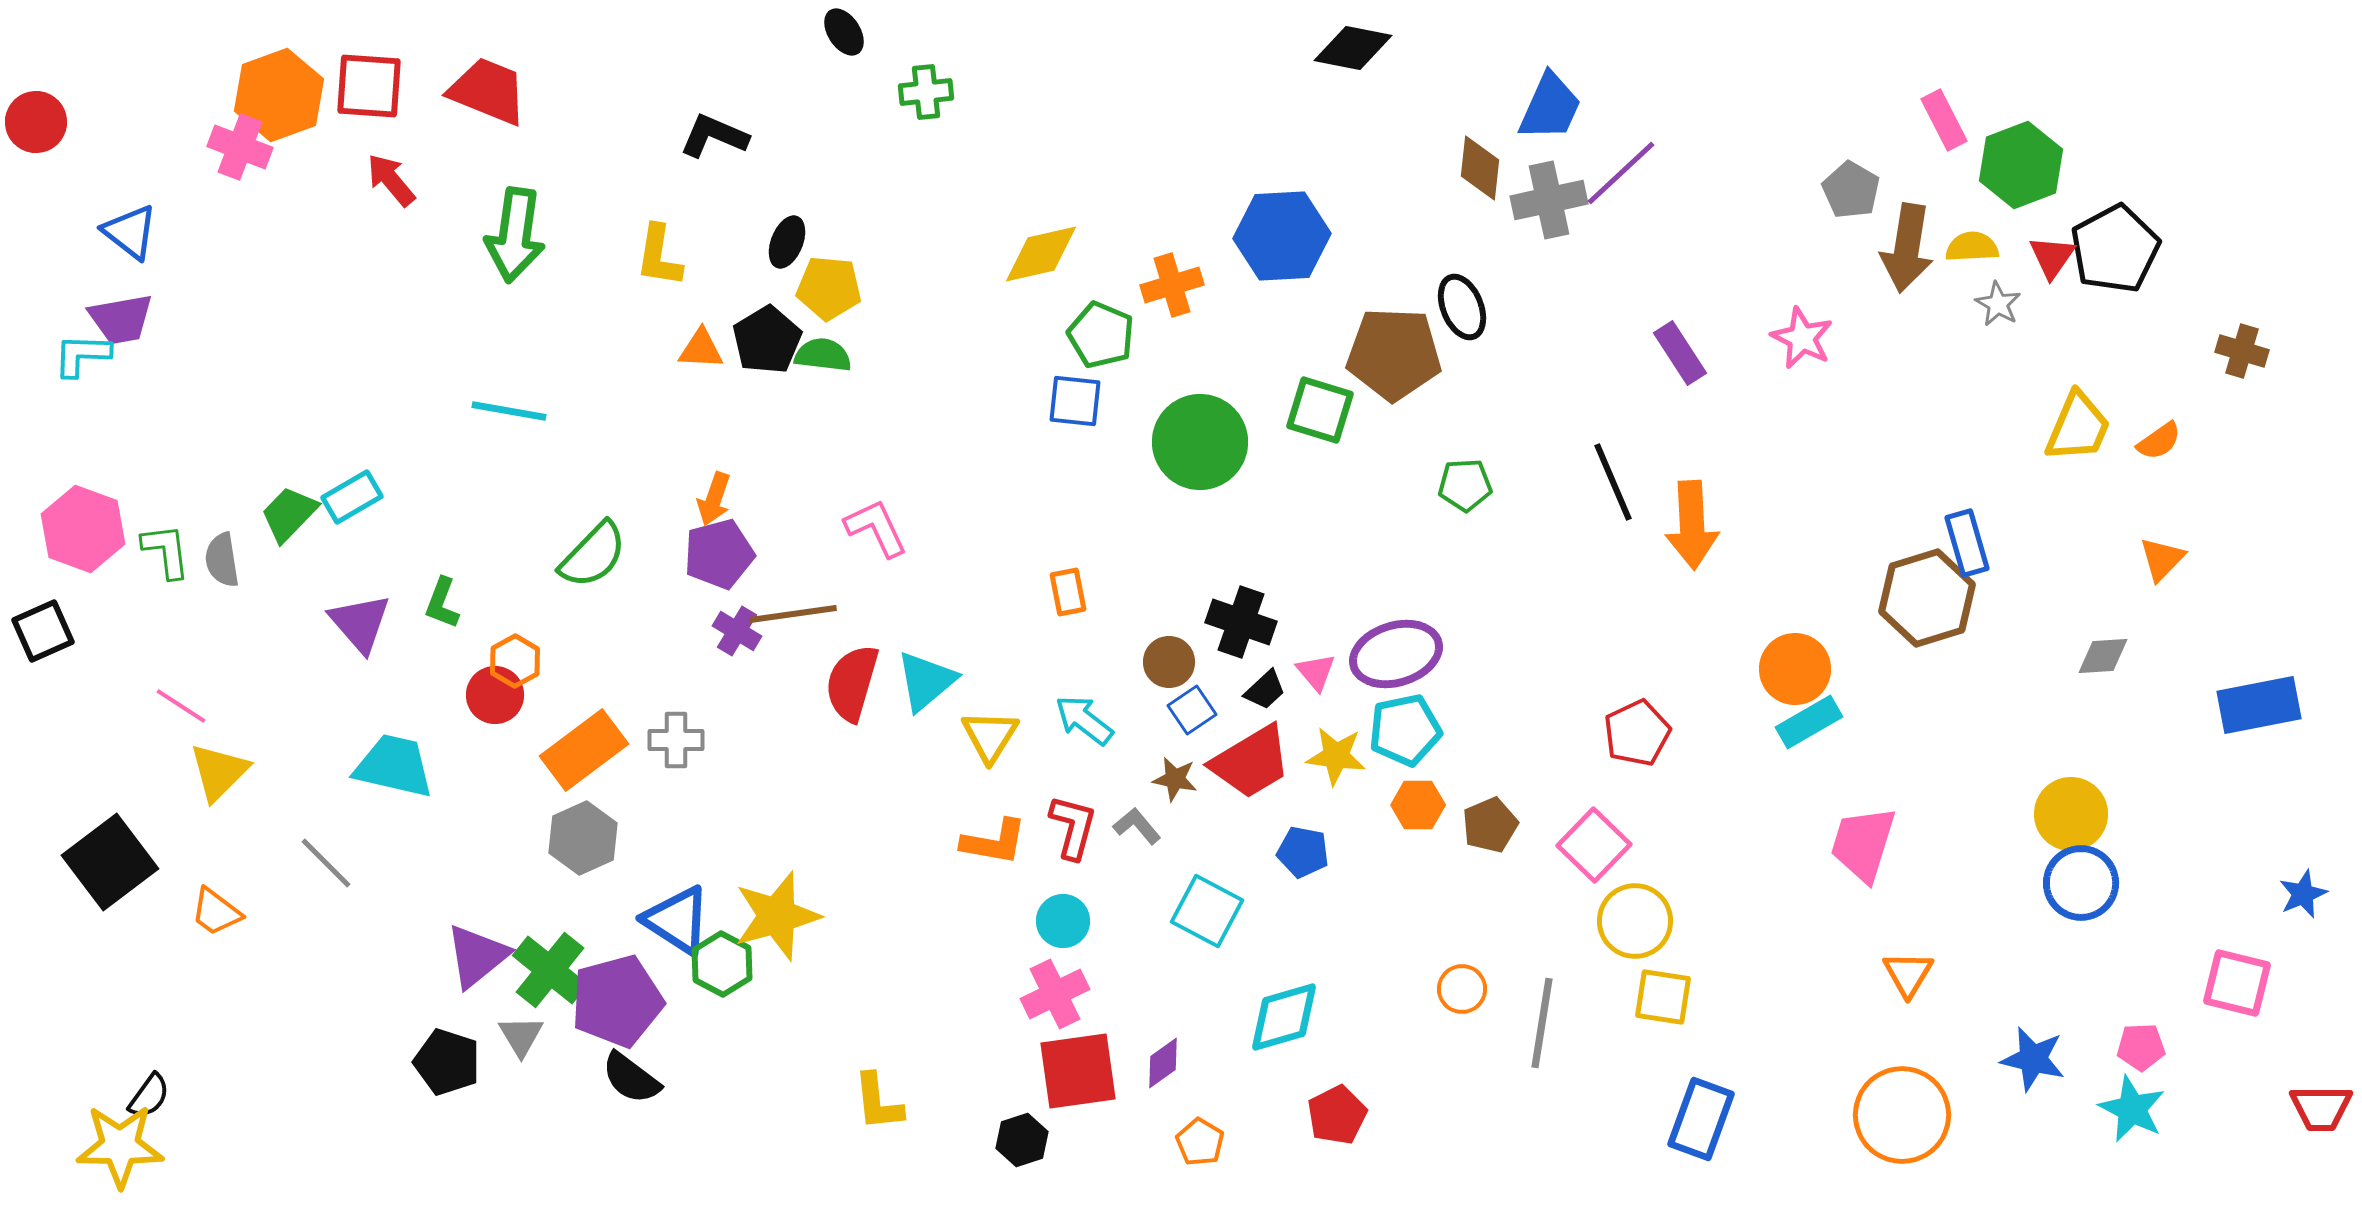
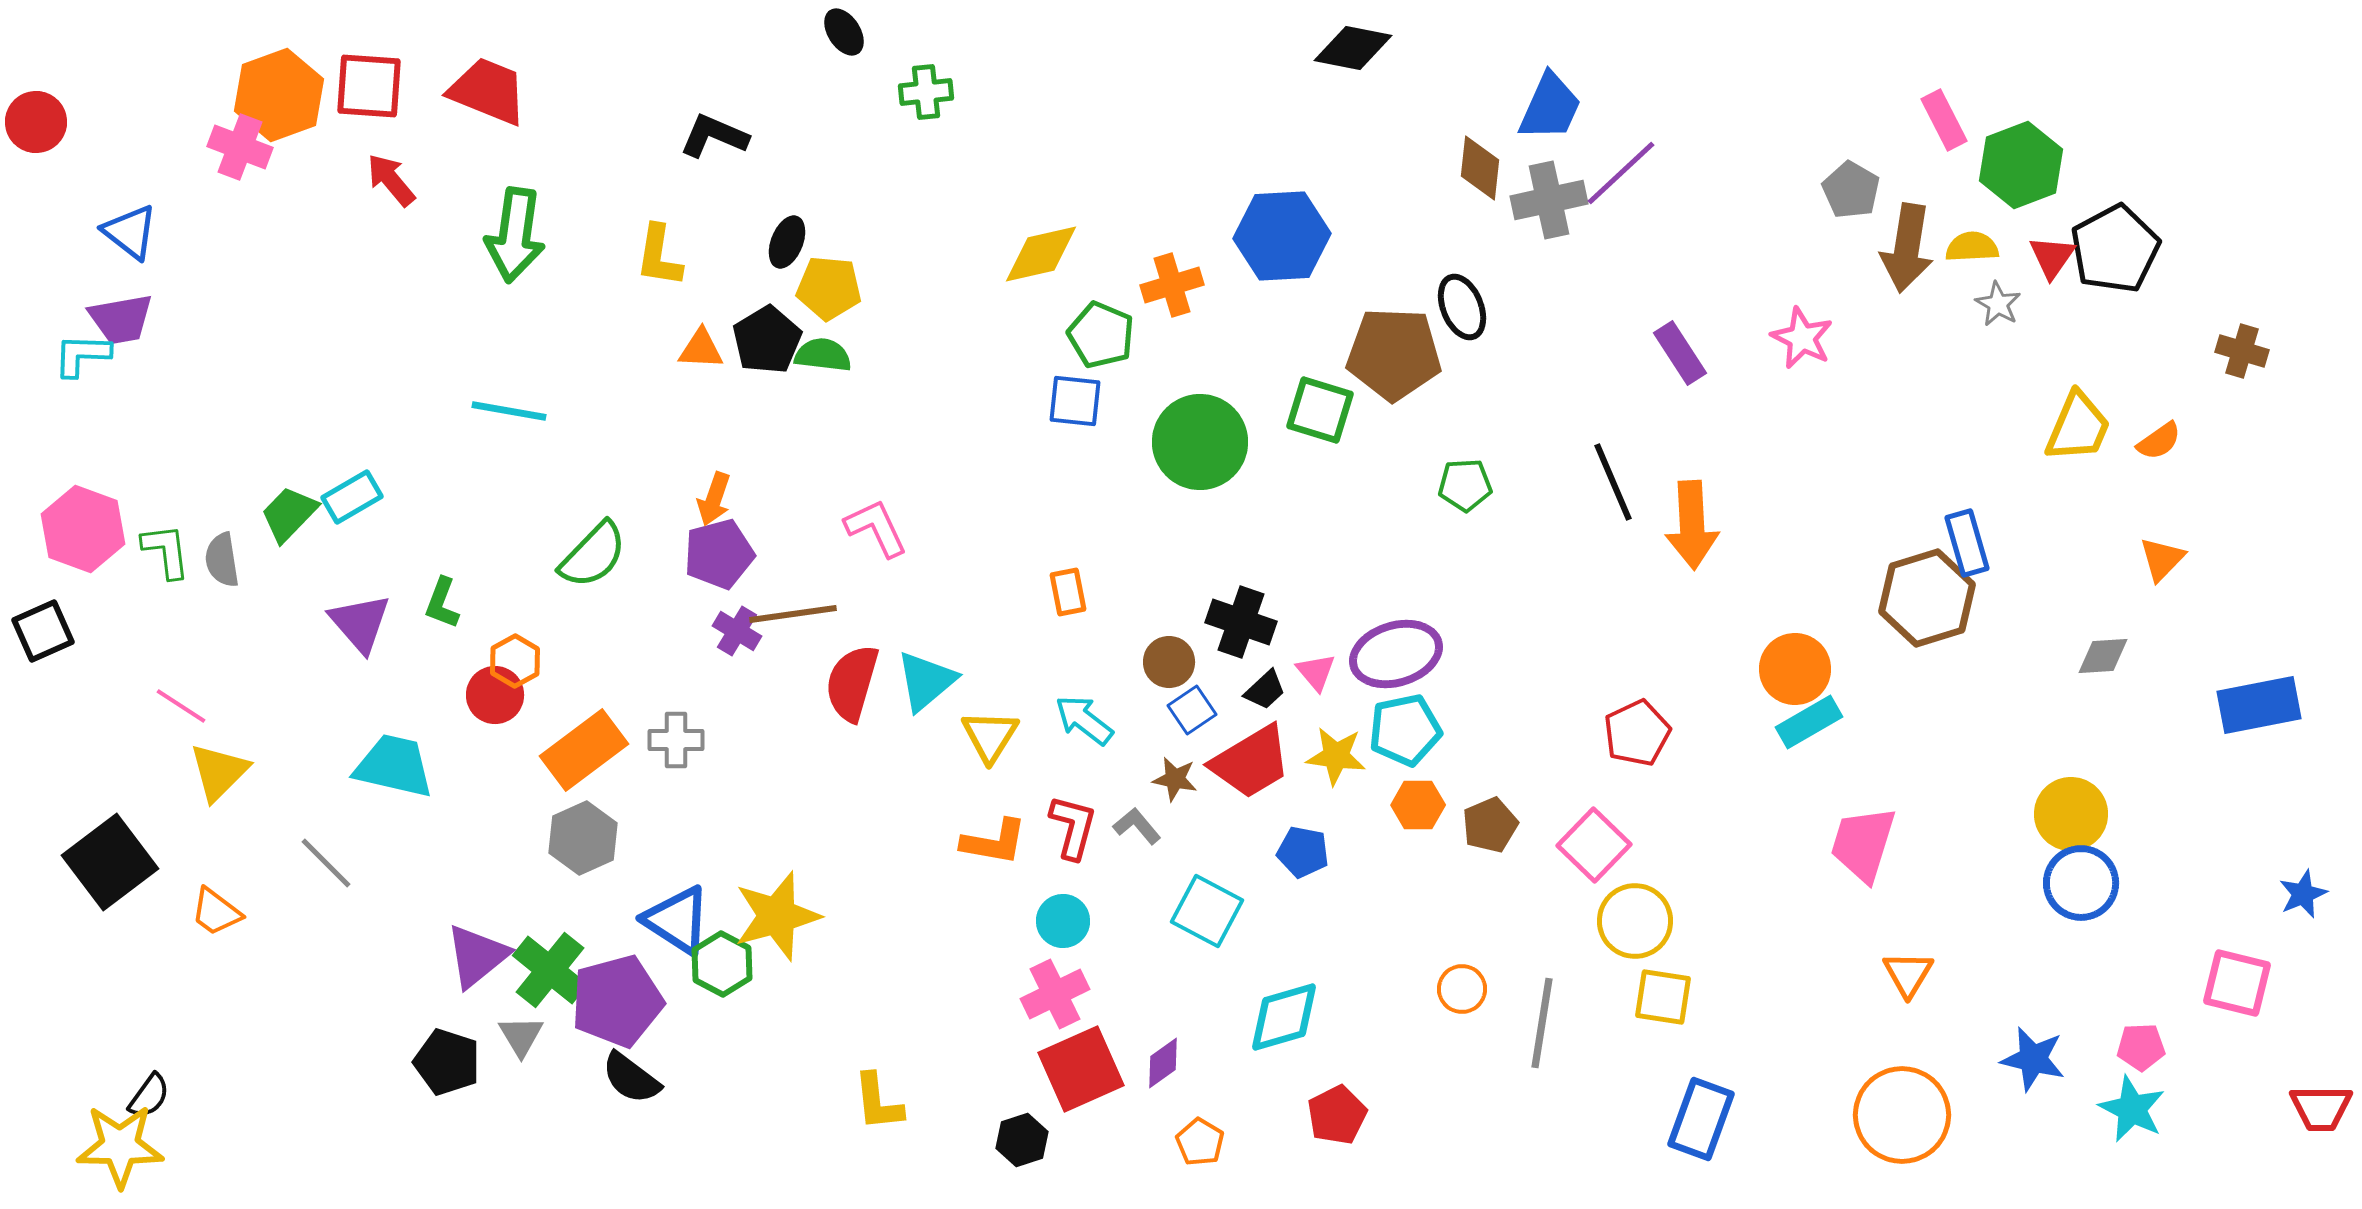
red square at (1078, 1071): moved 3 px right, 2 px up; rotated 16 degrees counterclockwise
